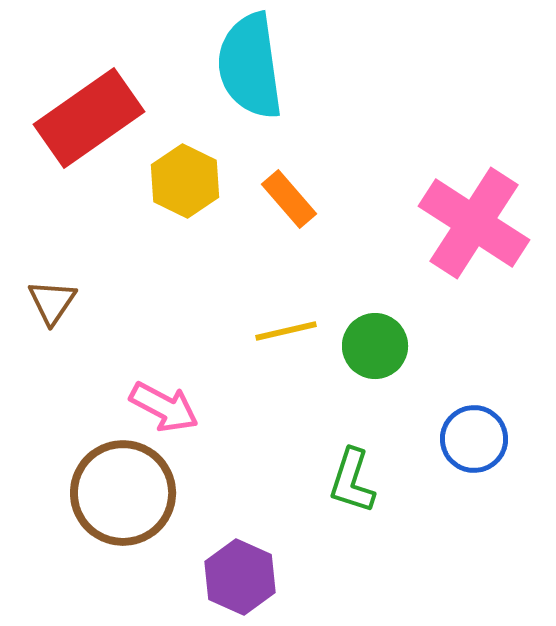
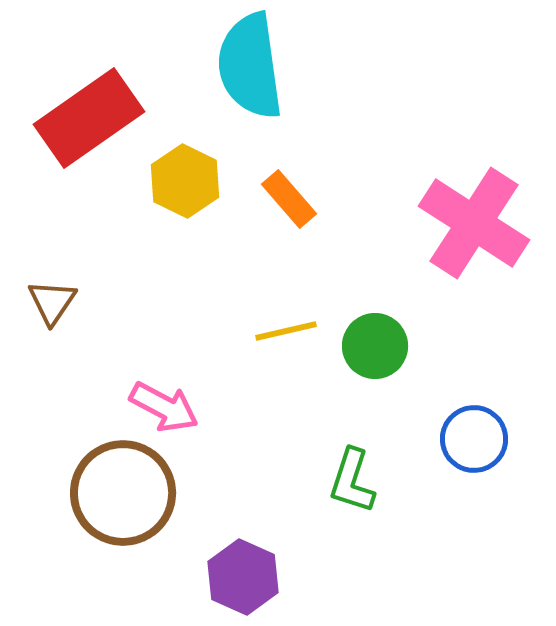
purple hexagon: moved 3 px right
